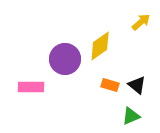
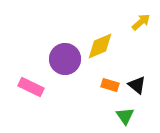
yellow diamond: rotated 12 degrees clockwise
pink rectangle: rotated 25 degrees clockwise
green triangle: moved 6 px left; rotated 42 degrees counterclockwise
